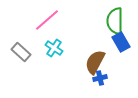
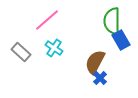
green semicircle: moved 3 px left
blue rectangle: moved 2 px up
blue cross: rotated 32 degrees counterclockwise
